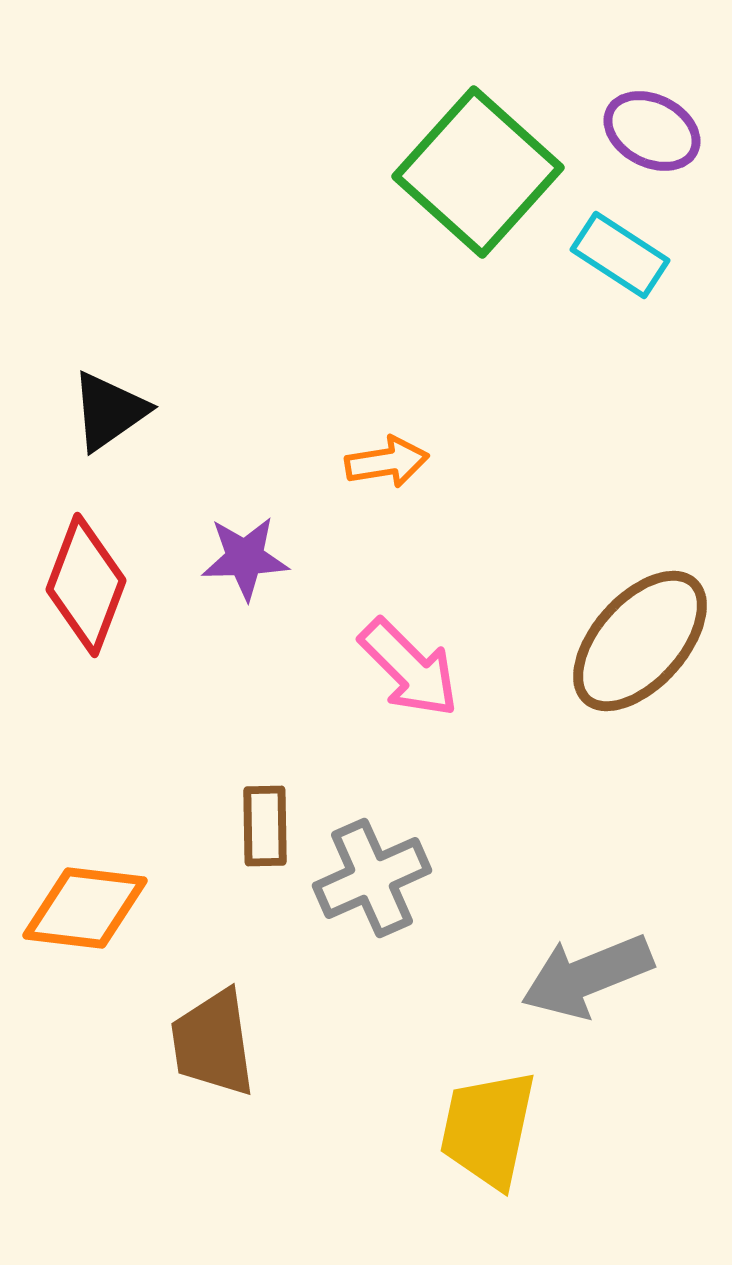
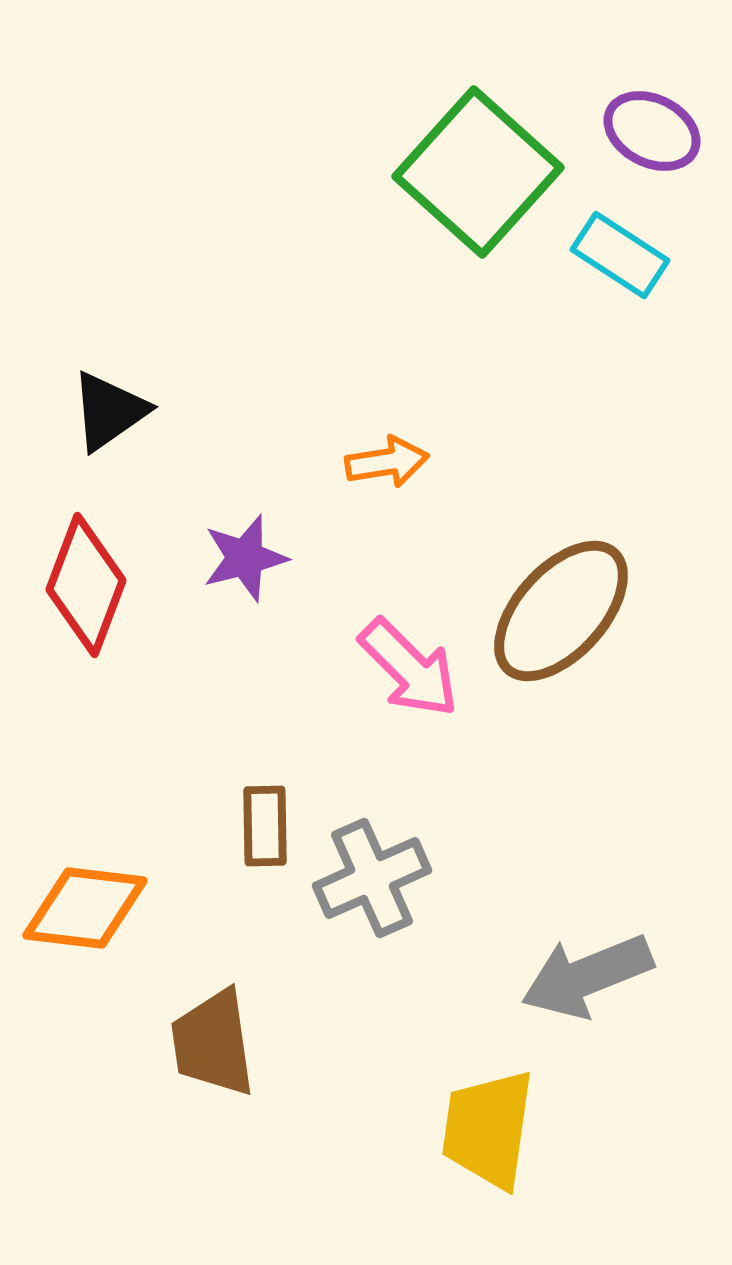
purple star: rotated 12 degrees counterclockwise
brown ellipse: moved 79 px left, 30 px up
yellow trapezoid: rotated 4 degrees counterclockwise
